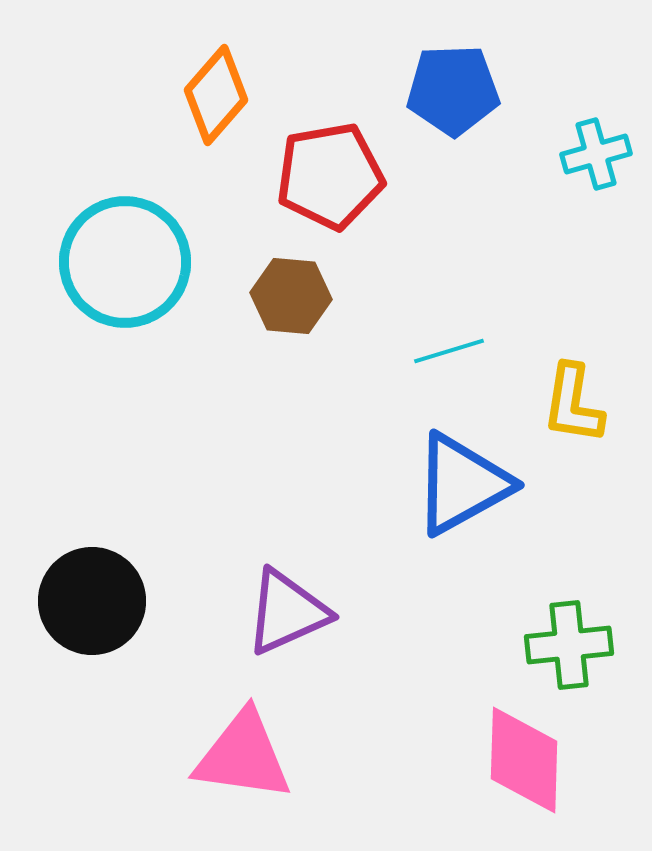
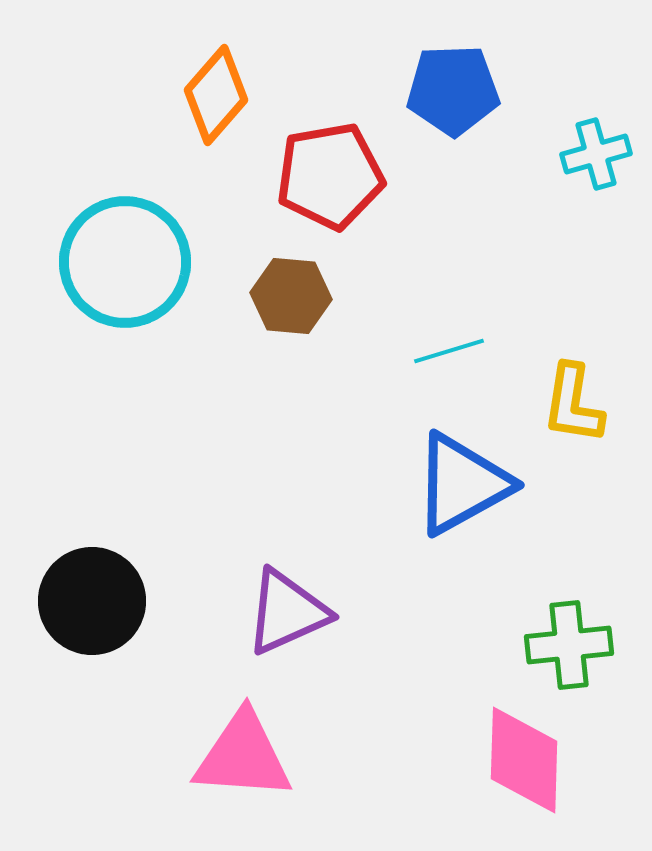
pink triangle: rotated 4 degrees counterclockwise
